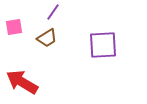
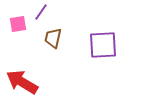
purple line: moved 12 px left
pink square: moved 4 px right, 3 px up
brown trapezoid: moved 6 px right; rotated 135 degrees clockwise
